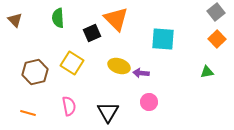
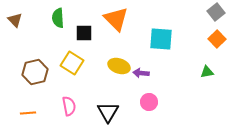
black square: moved 8 px left; rotated 24 degrees clockwise
cyan square: moved 2 px left
orange line: rotated 21 degrees counterclockwise
